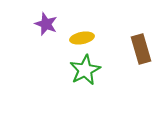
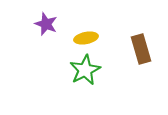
yellow ellipse: moved 4 px right
